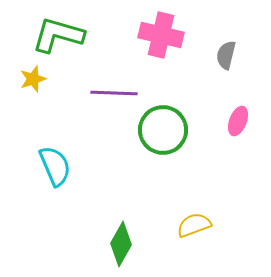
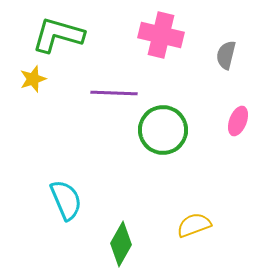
cyan semicircle: moved 11 px right, 34 px down
